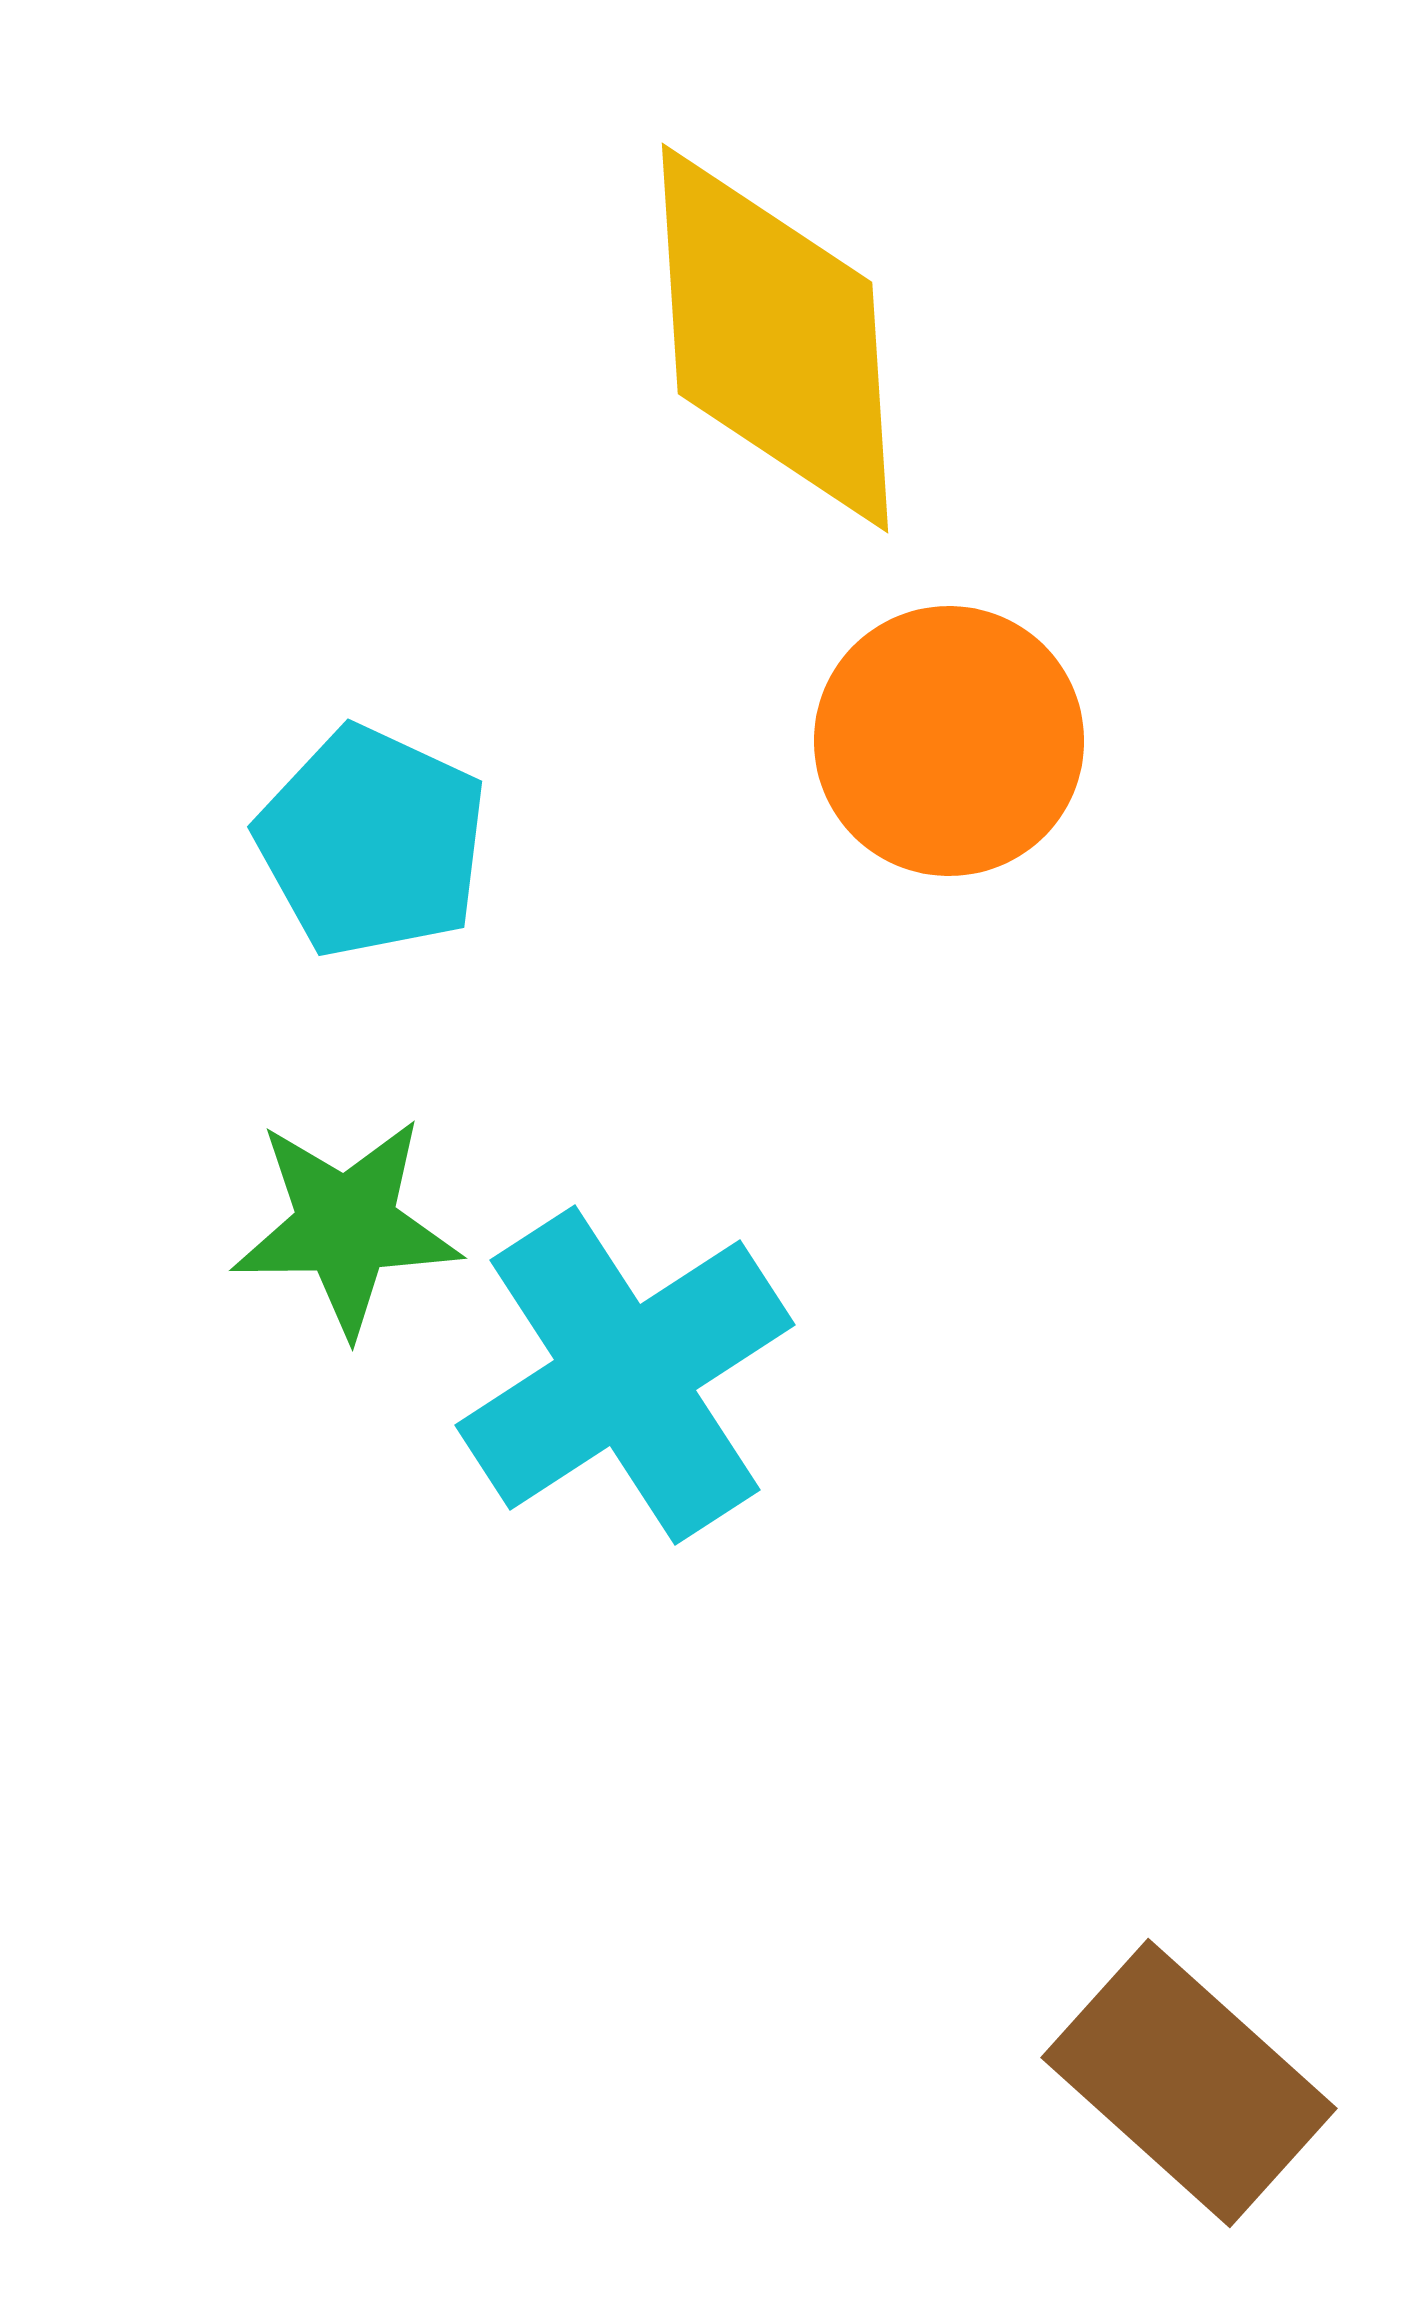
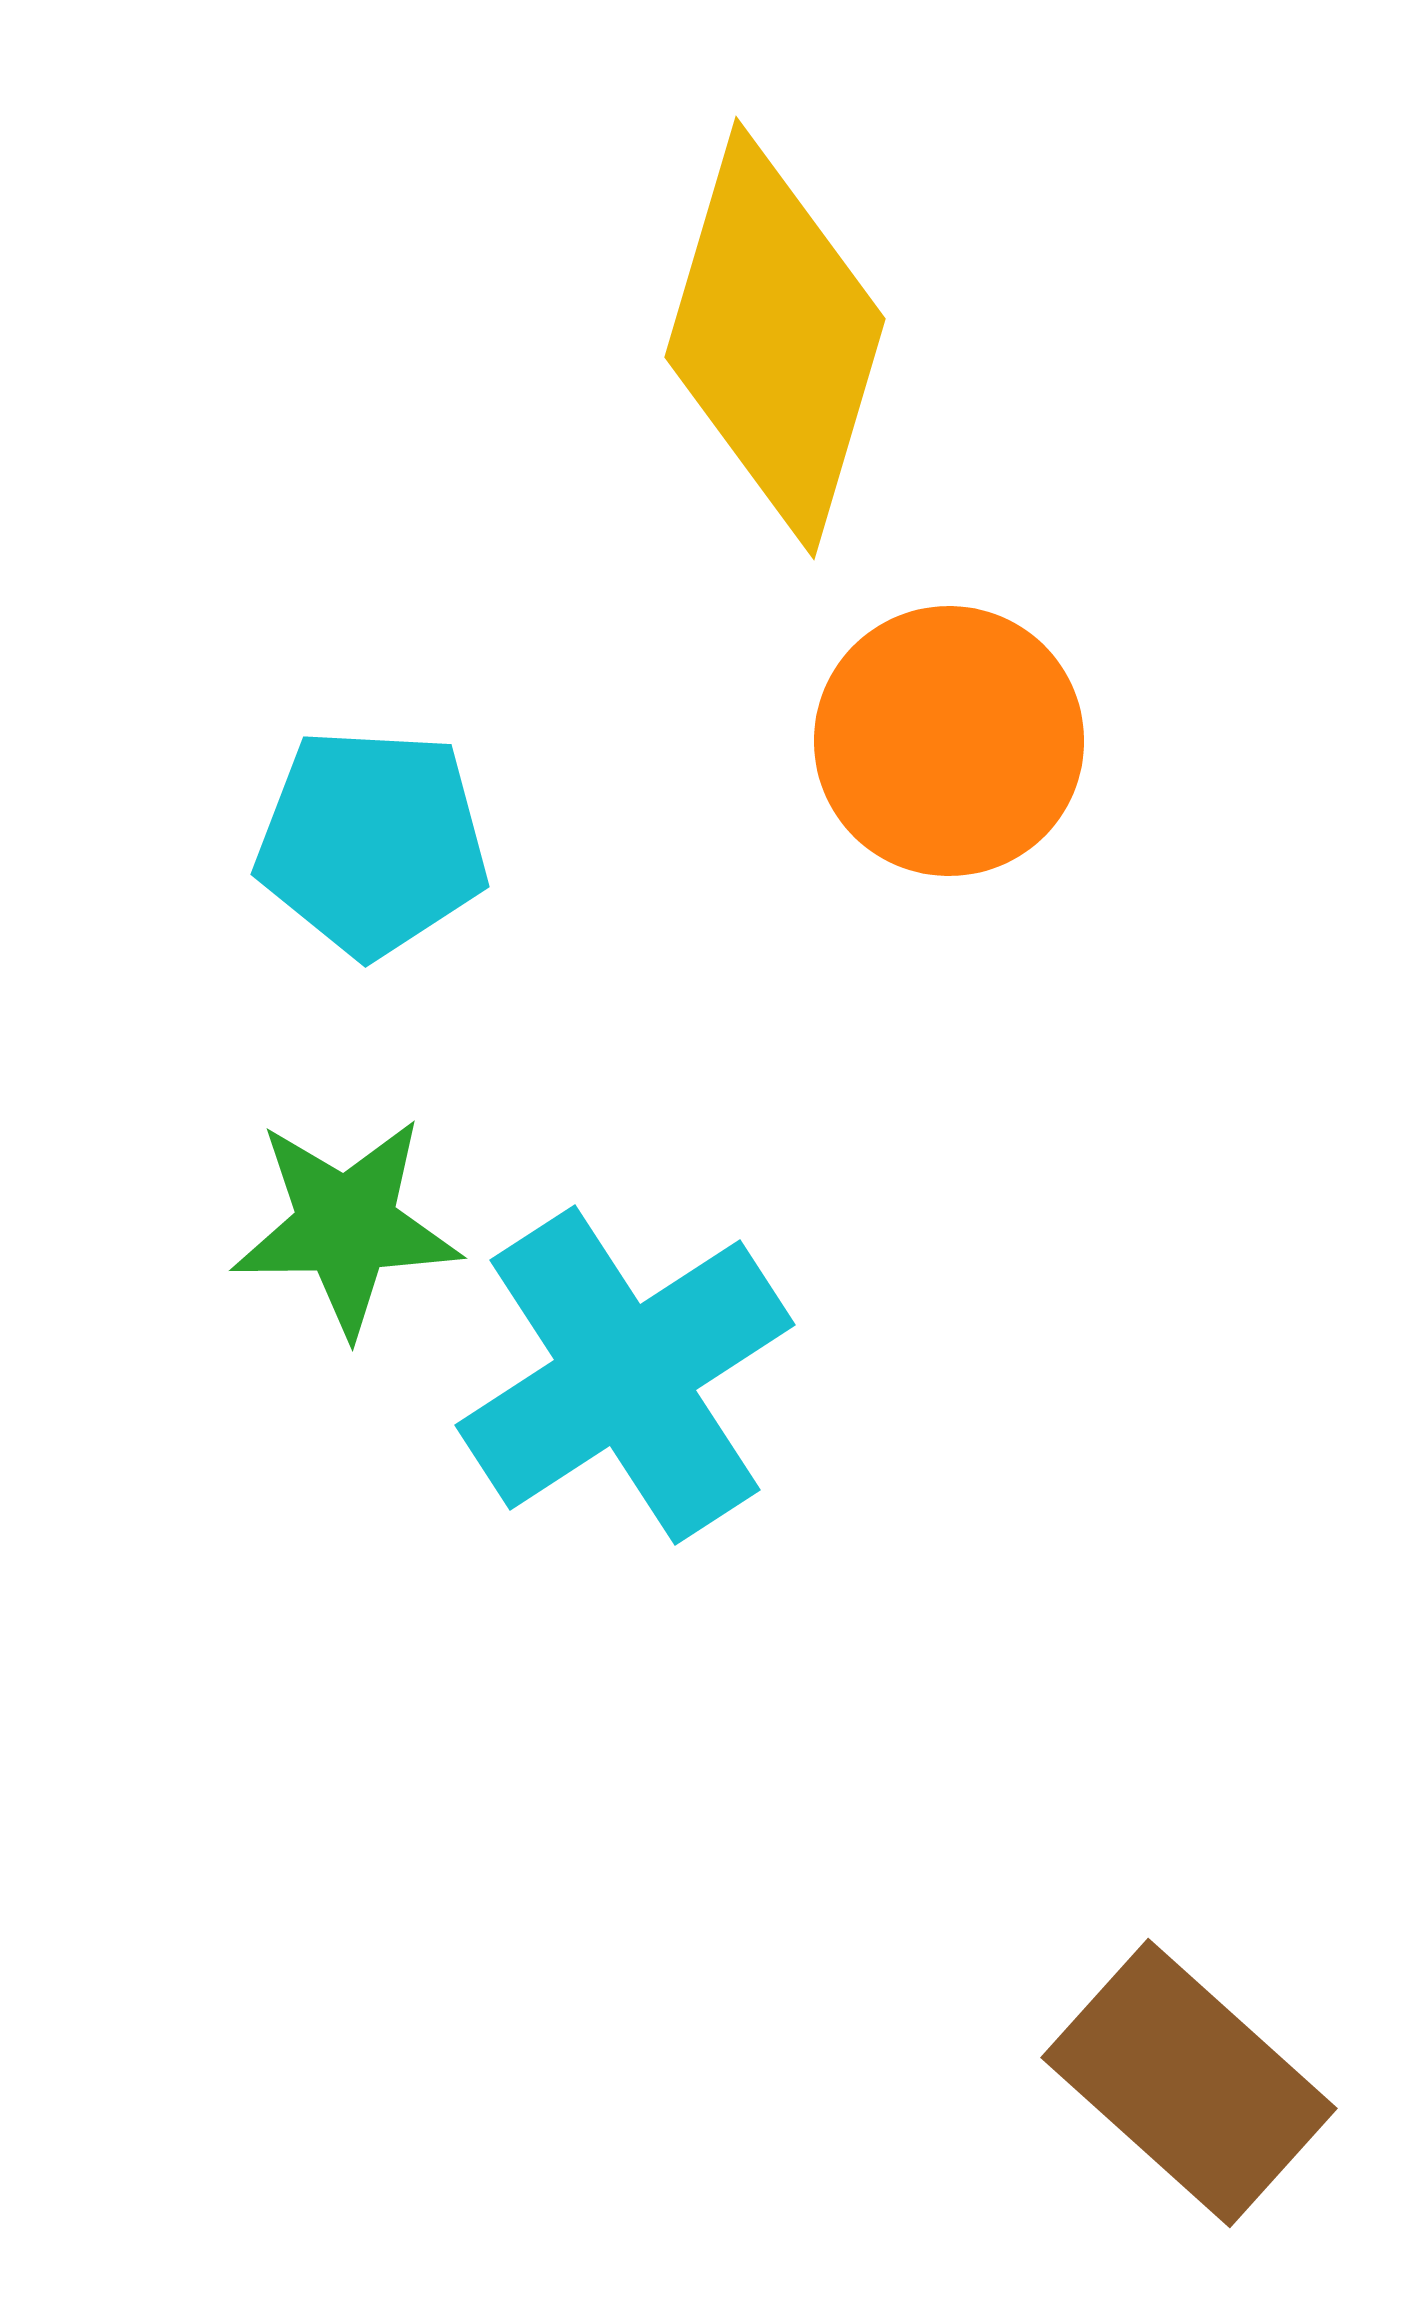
yellow diamond: rotated 20 degrees clockwise
cyan pentagon: rotated 22 degrees counterclockwise
